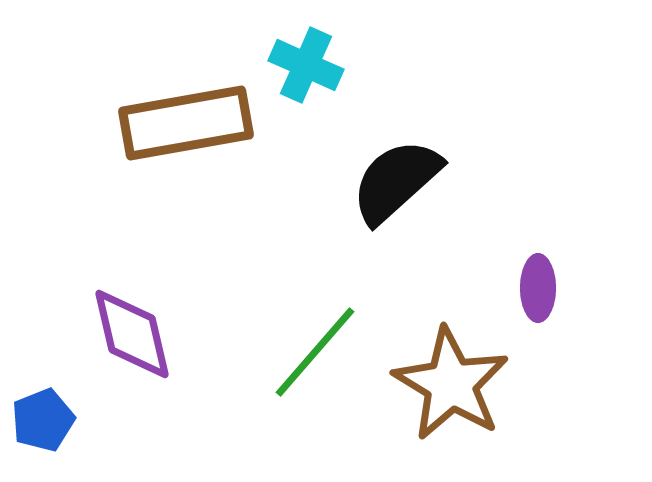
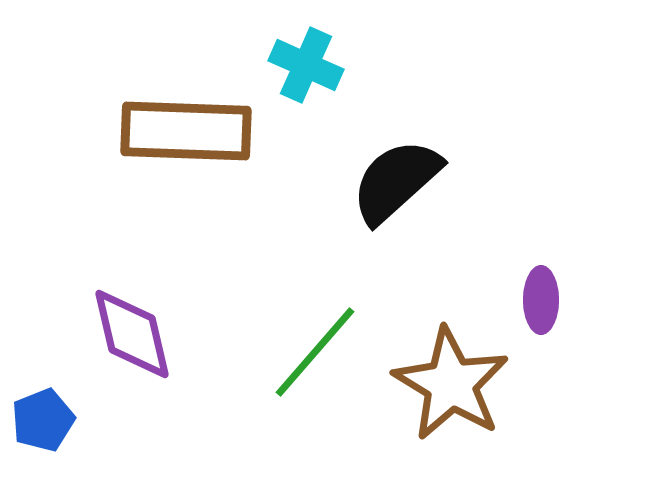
brown rectangle: moved 8 px down; rotated 12 degrees clockwise
purple ellipse: moved 3 px right, 12 px down
